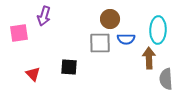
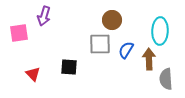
brown circle: moved 2 px right, 1 px down
cyan ellipse: moved 2 px right, 1 px down
blue semicircle: moved 11 px down; rotated 120 degrees clockwise
gray square: moved 1 px down
brown arrow: moved 1 px down
